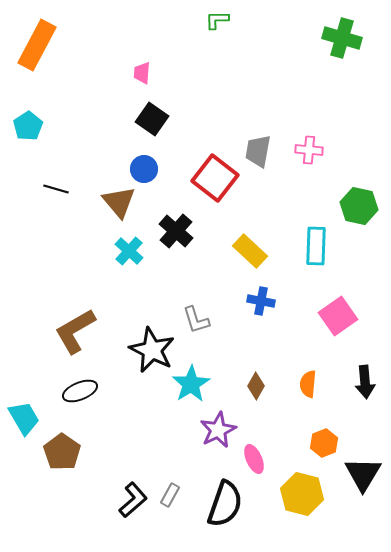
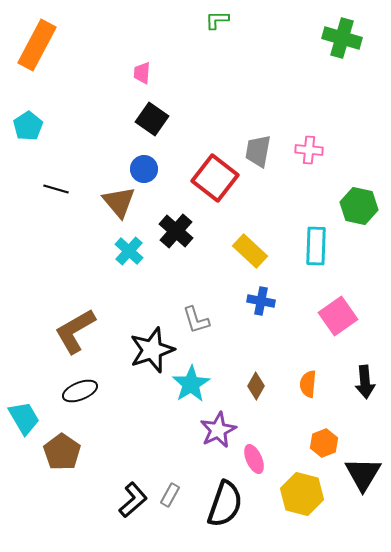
black star: rotated 27 degrees clockwise
